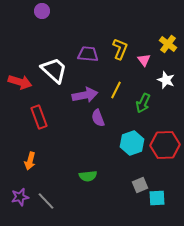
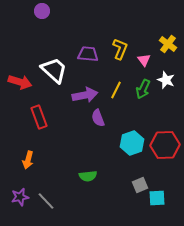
green arrow: moved 14 px up
orange arrow: moved 2 px left, 1 px up
